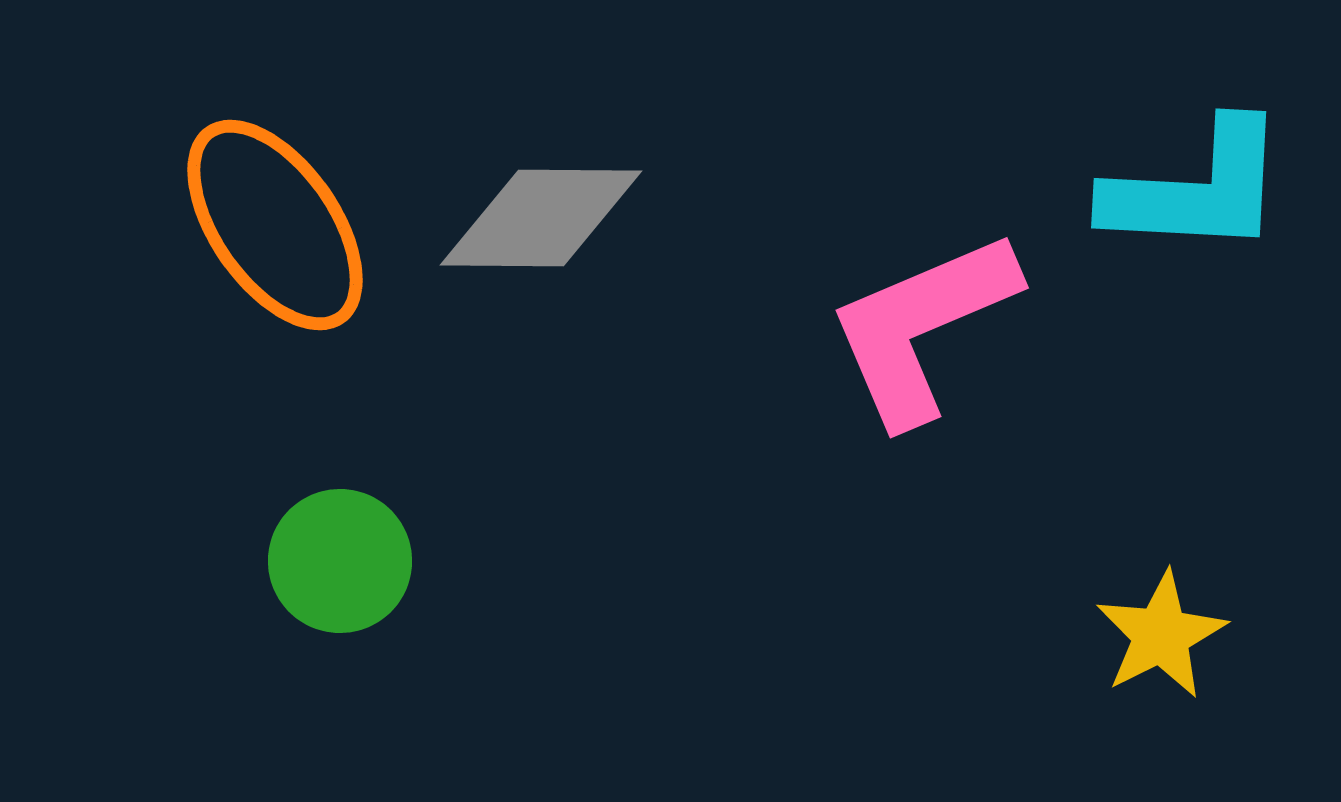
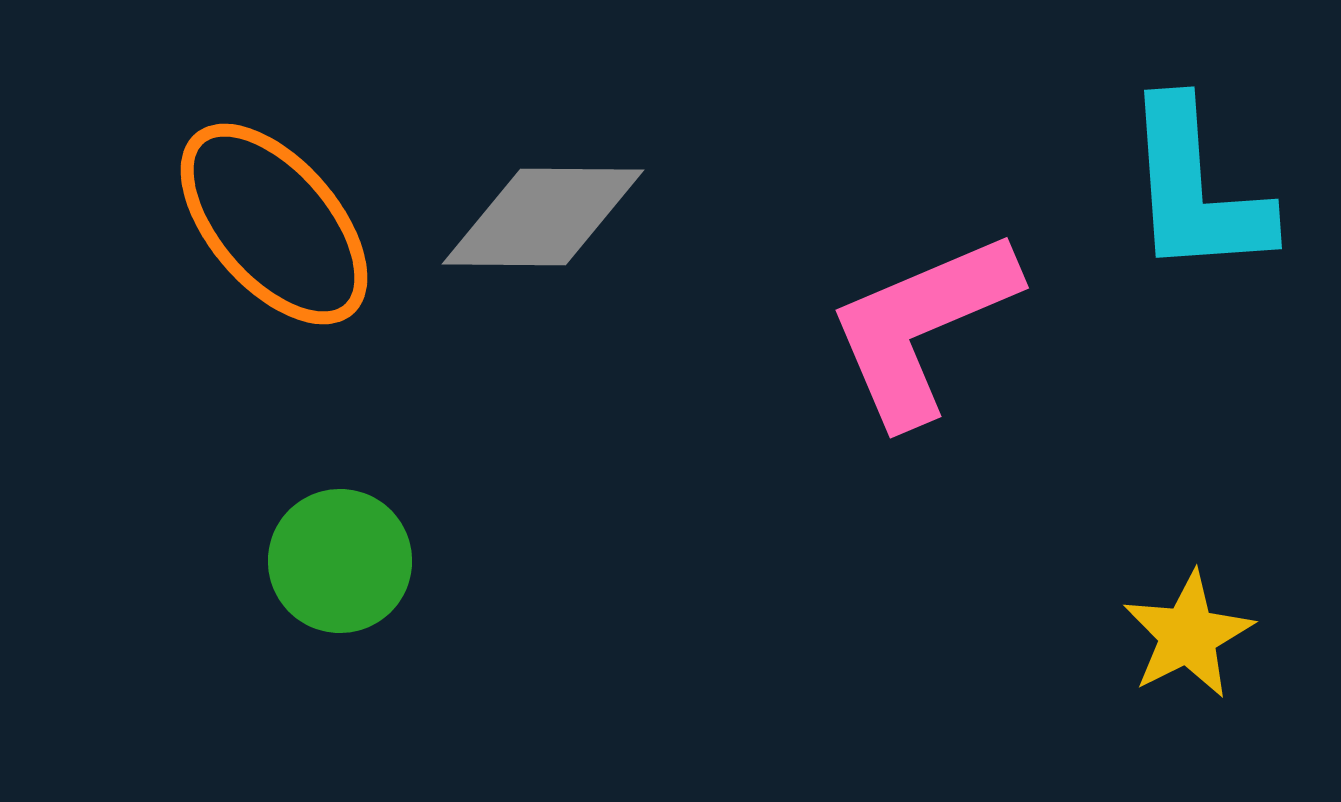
cyan L-shape: rotated 83 degrees clockwise
gray diamond: moved 2 px right, 1 px up
orange ellipse: moved 1 px left, 1 px up; rotated 6 degrees counterclockwise
yellow star: moved 27 px right
